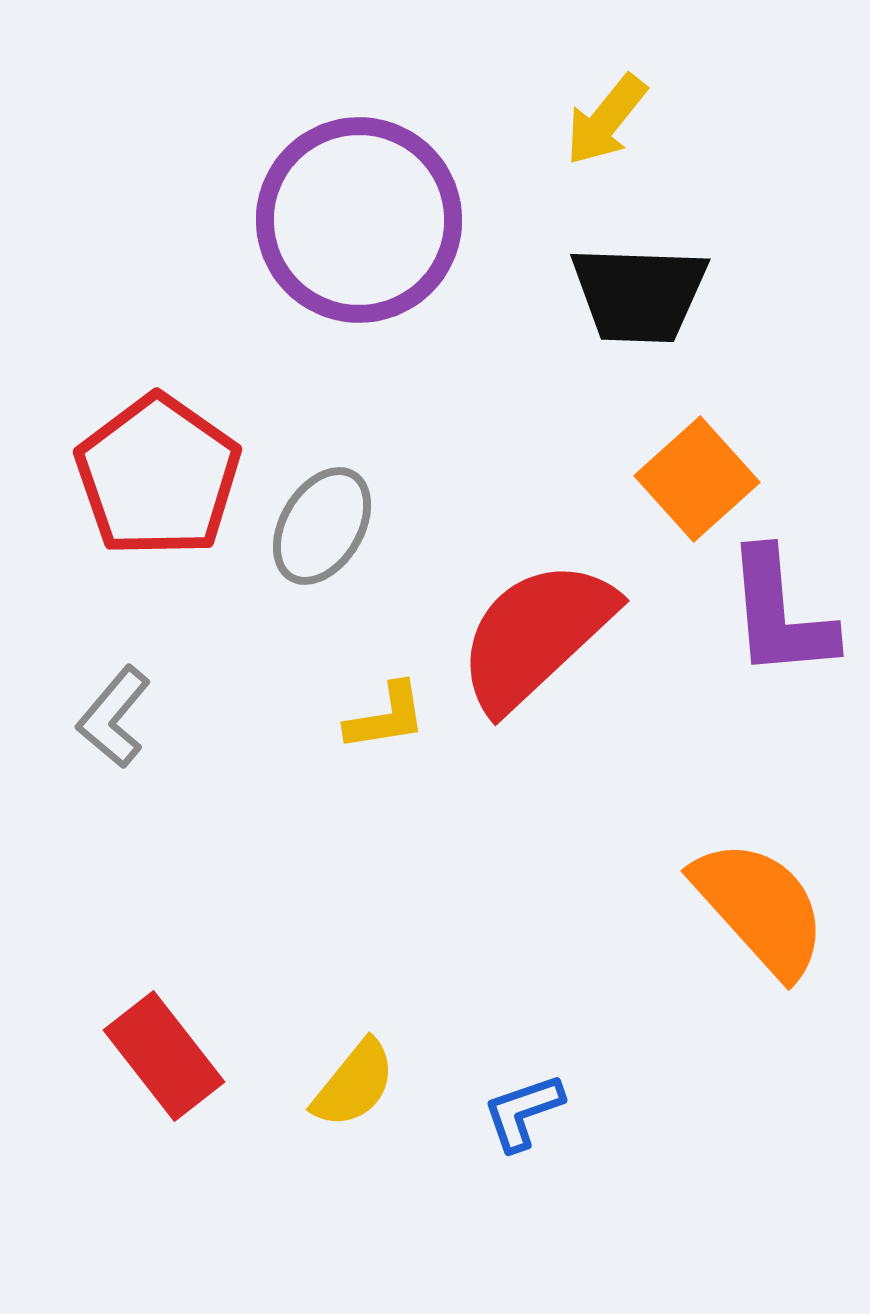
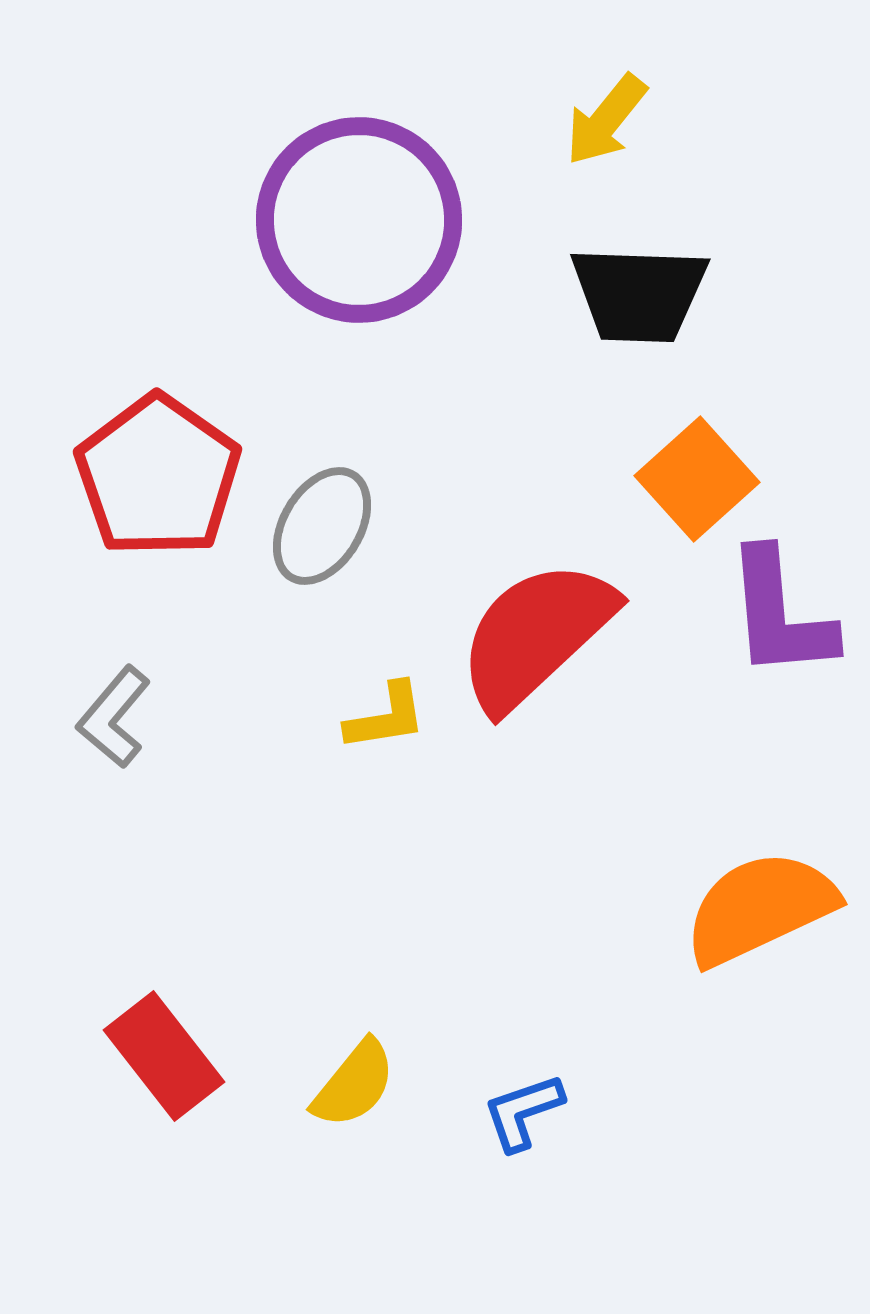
orange semicircle: rotated 73 degrees counterclockwise
